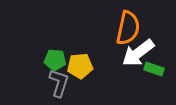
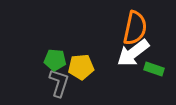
orange semicircle: moved 7 px right
white arrow: moved 5 px left
yellow pentagon: moved 1 px right, 1 px down
